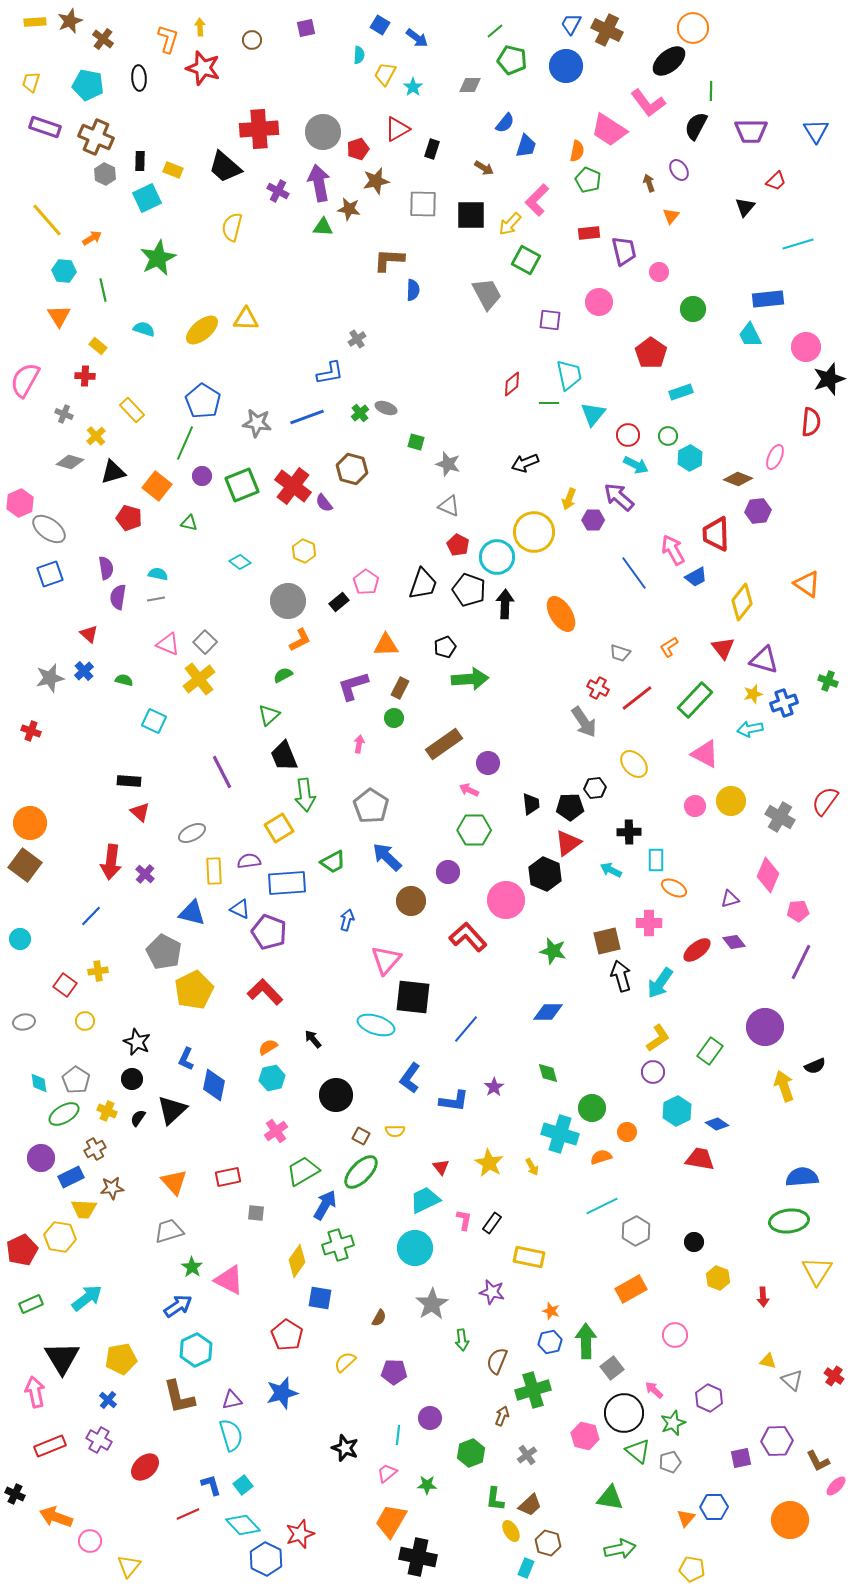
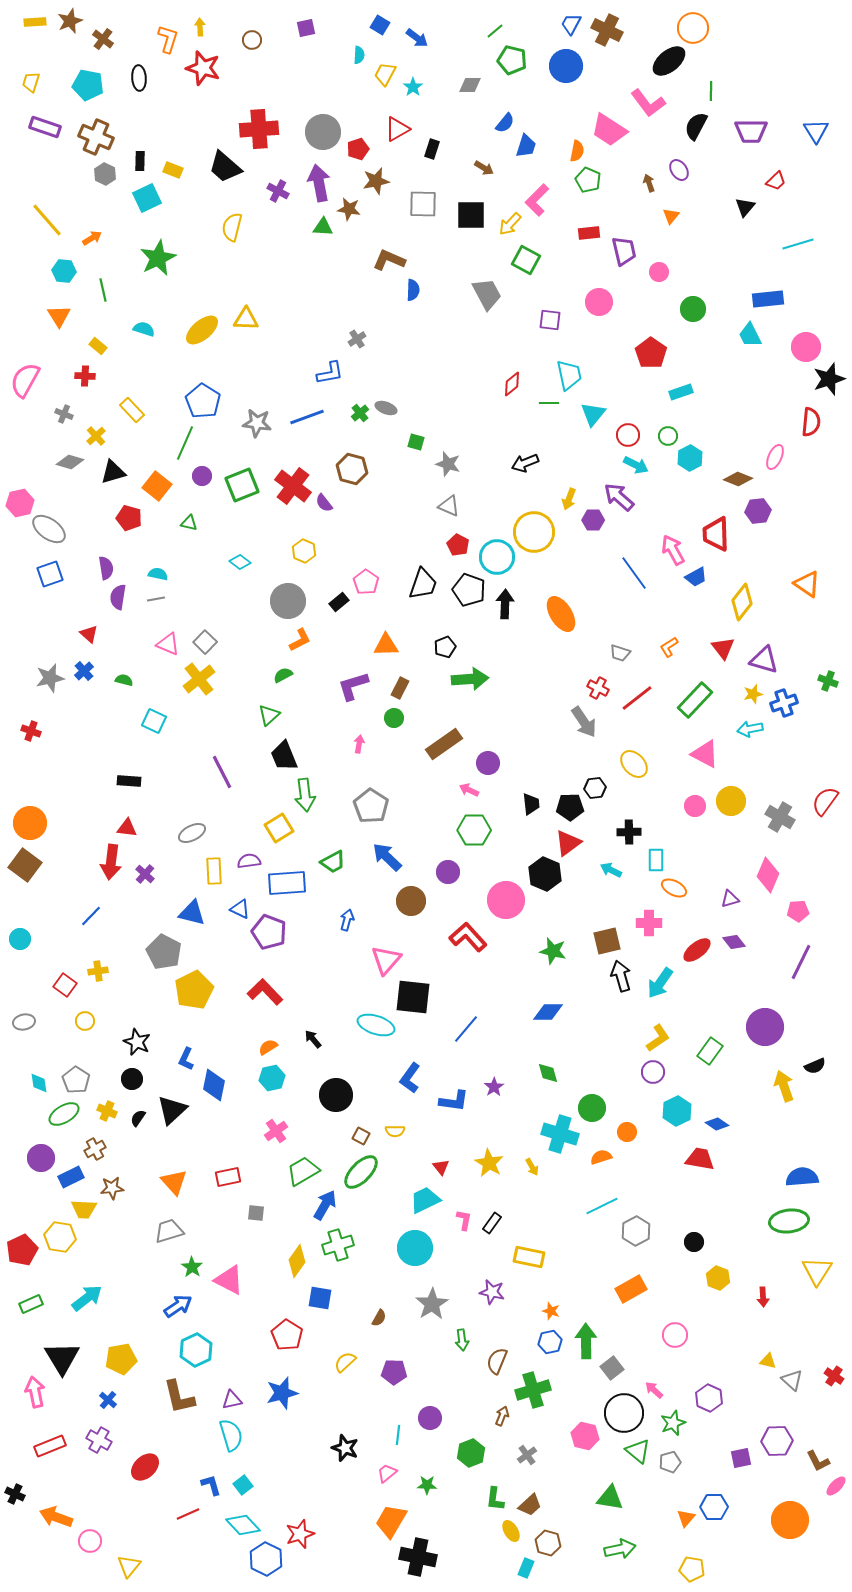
brown L-shape at (389, 260): rotated 20 degrees clockwise
pink hexagon at (20, 503): rotated 12 degrees clockwise
red triangle at (140, 812): moved 13 px left, 16 px down; rotated 35 degrees counterclockwise
